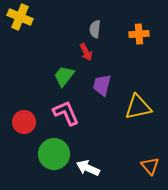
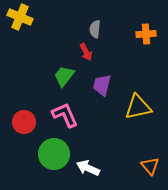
orange cross: moved 7 px right
pink L-shape: moved 1 px left, 2 px down
